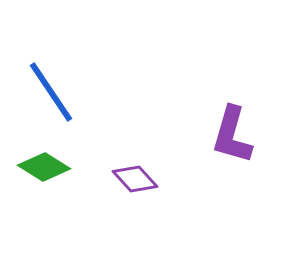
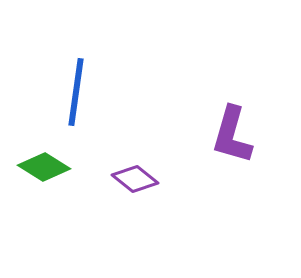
blue line: moved 25 px right; rotated 42 degrees clockwise
purple diamond: rotated 9 degrees counterclockwise
